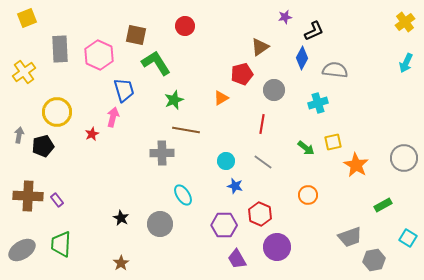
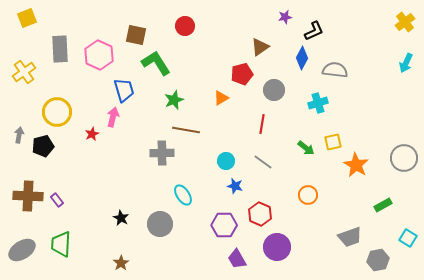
gray hexagon at (374, 260): moved 4 px right
